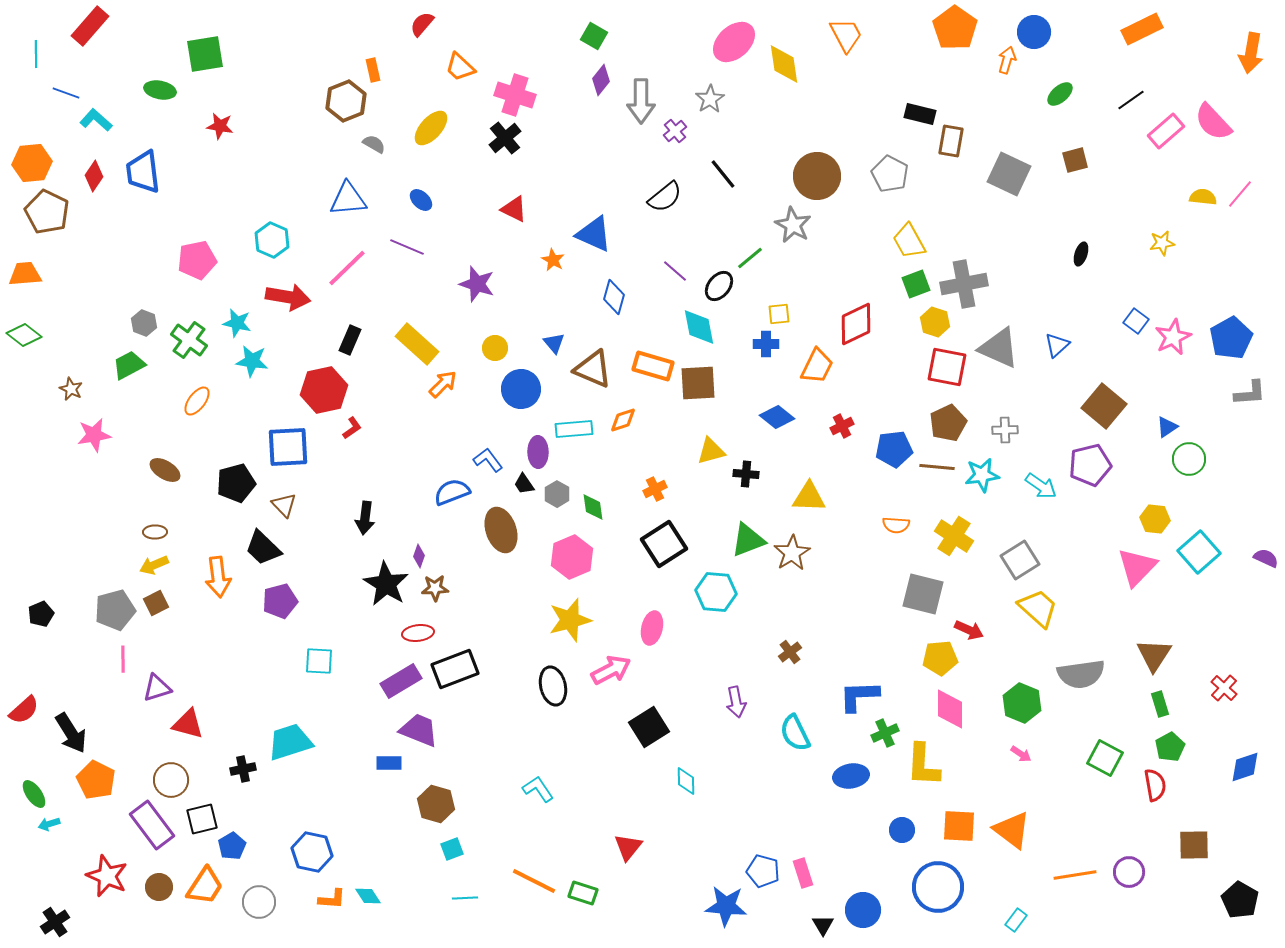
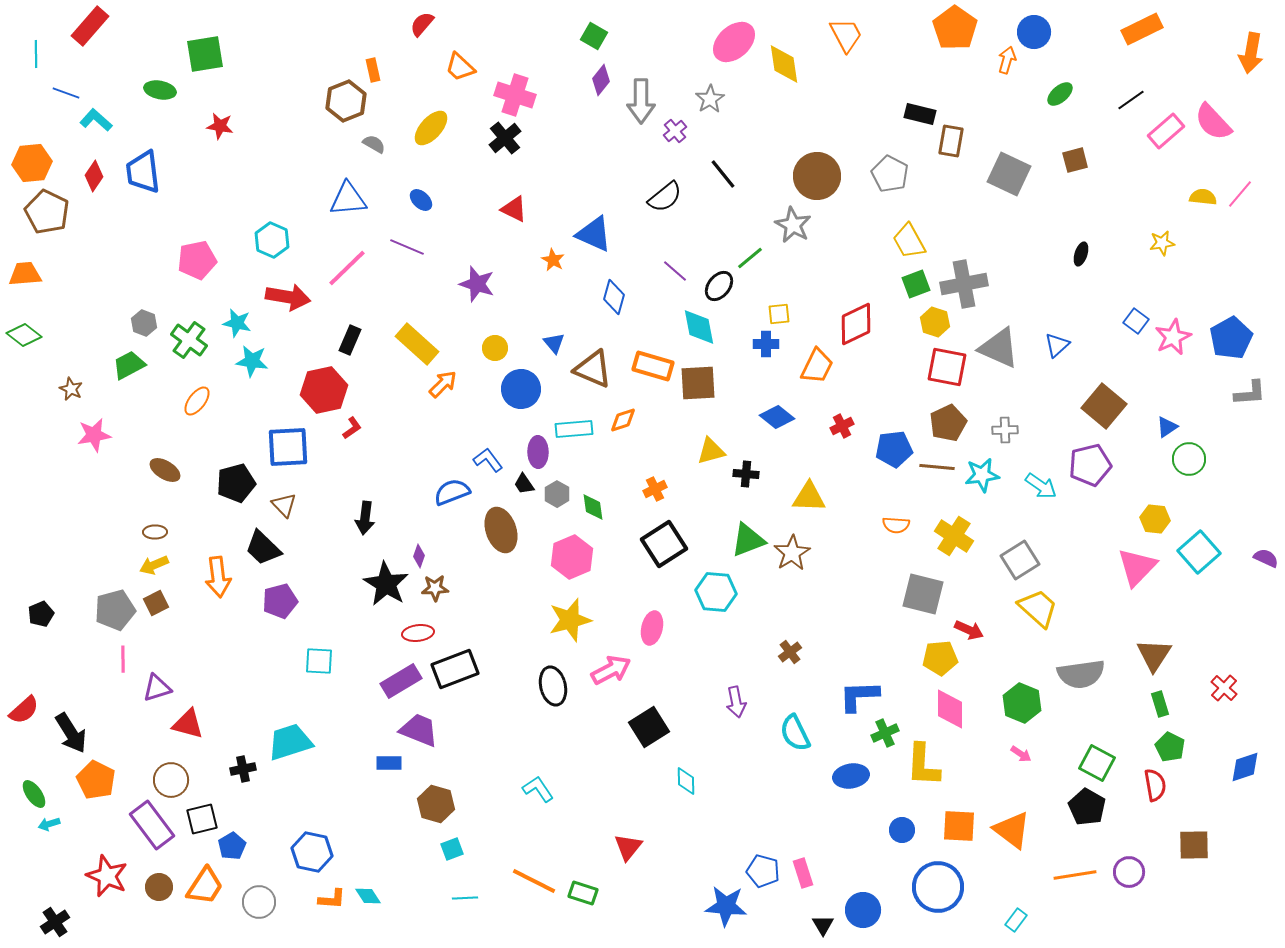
green pentagon at (1170, 747): rotated 16 degrees counterclockwise
green square at (1105, 758): moved 8 px left, 5 px down
black pentagon at (1240, 900): moved 153 px left, 93 px up
